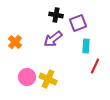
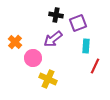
pink circle: moved 6 px right, 19 px up
